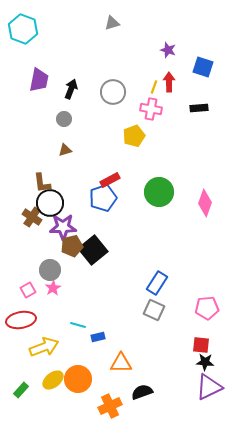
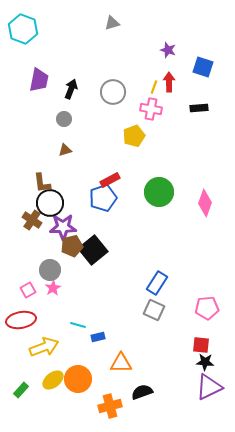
brown cross at (32, 217): moved 3 px down
orange cross at (110, 406): rotated 10 degrees clockwise
